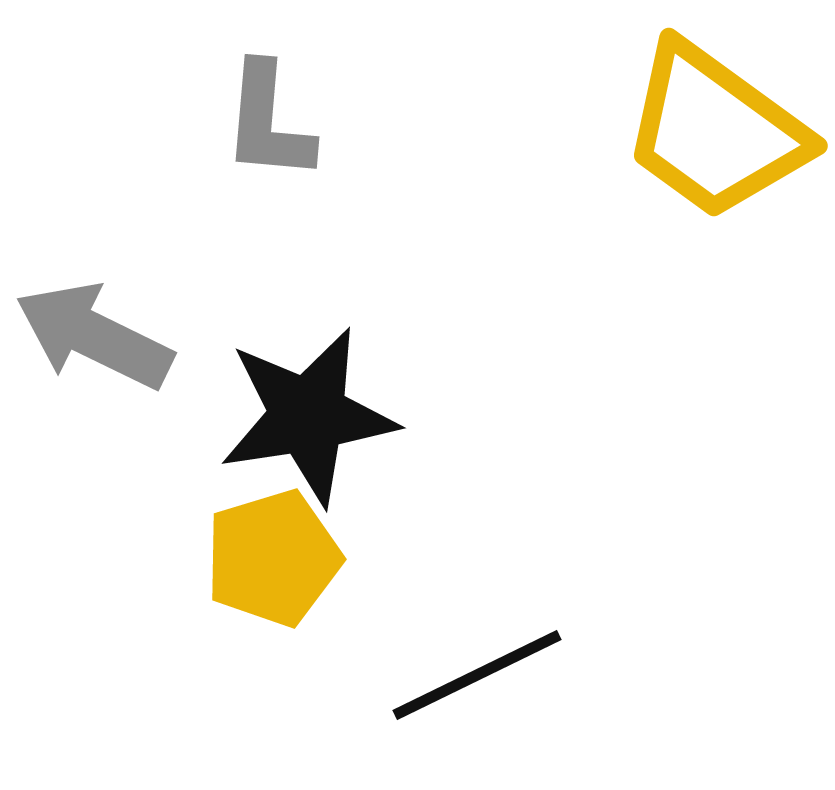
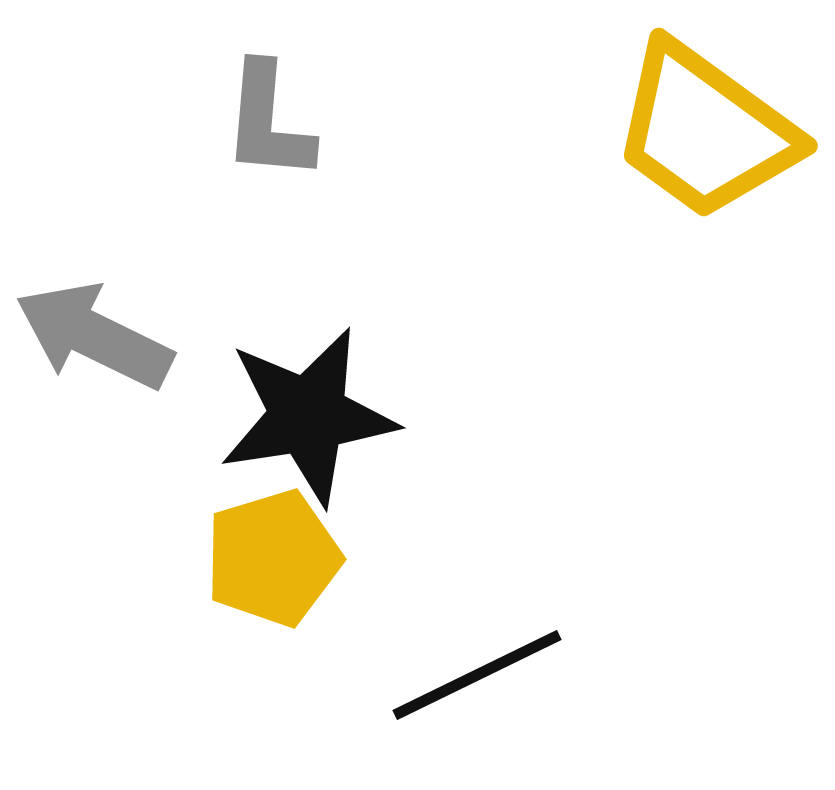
yellow trapezoid: moved 10 px left
